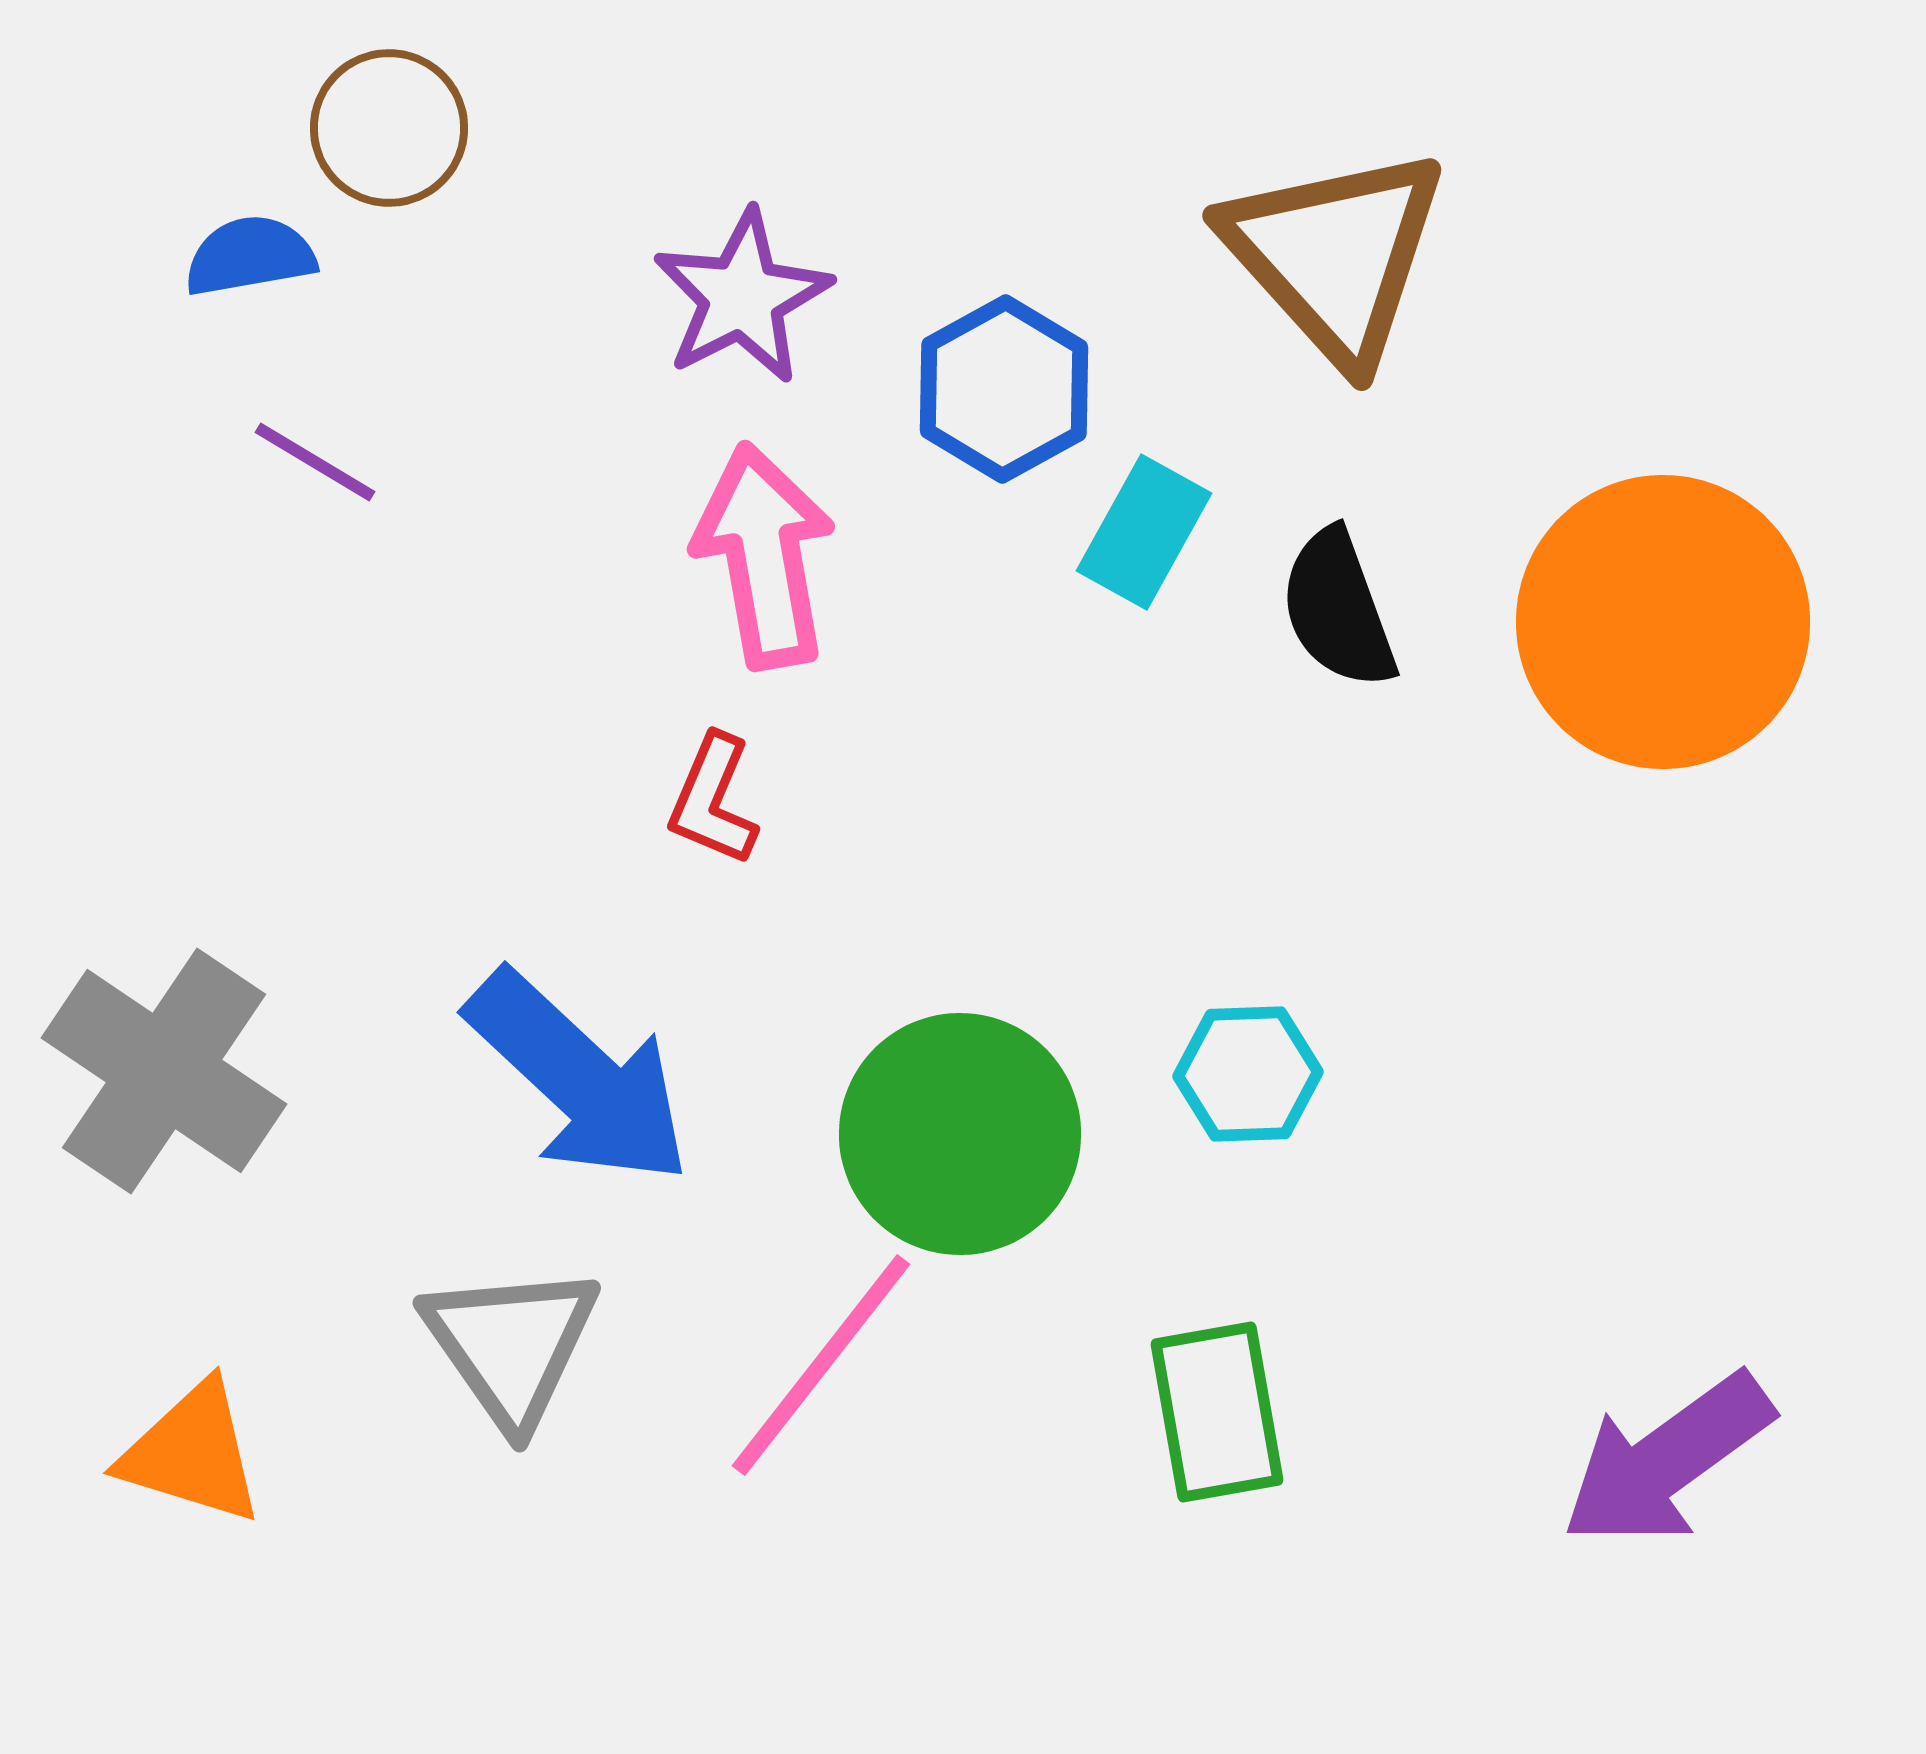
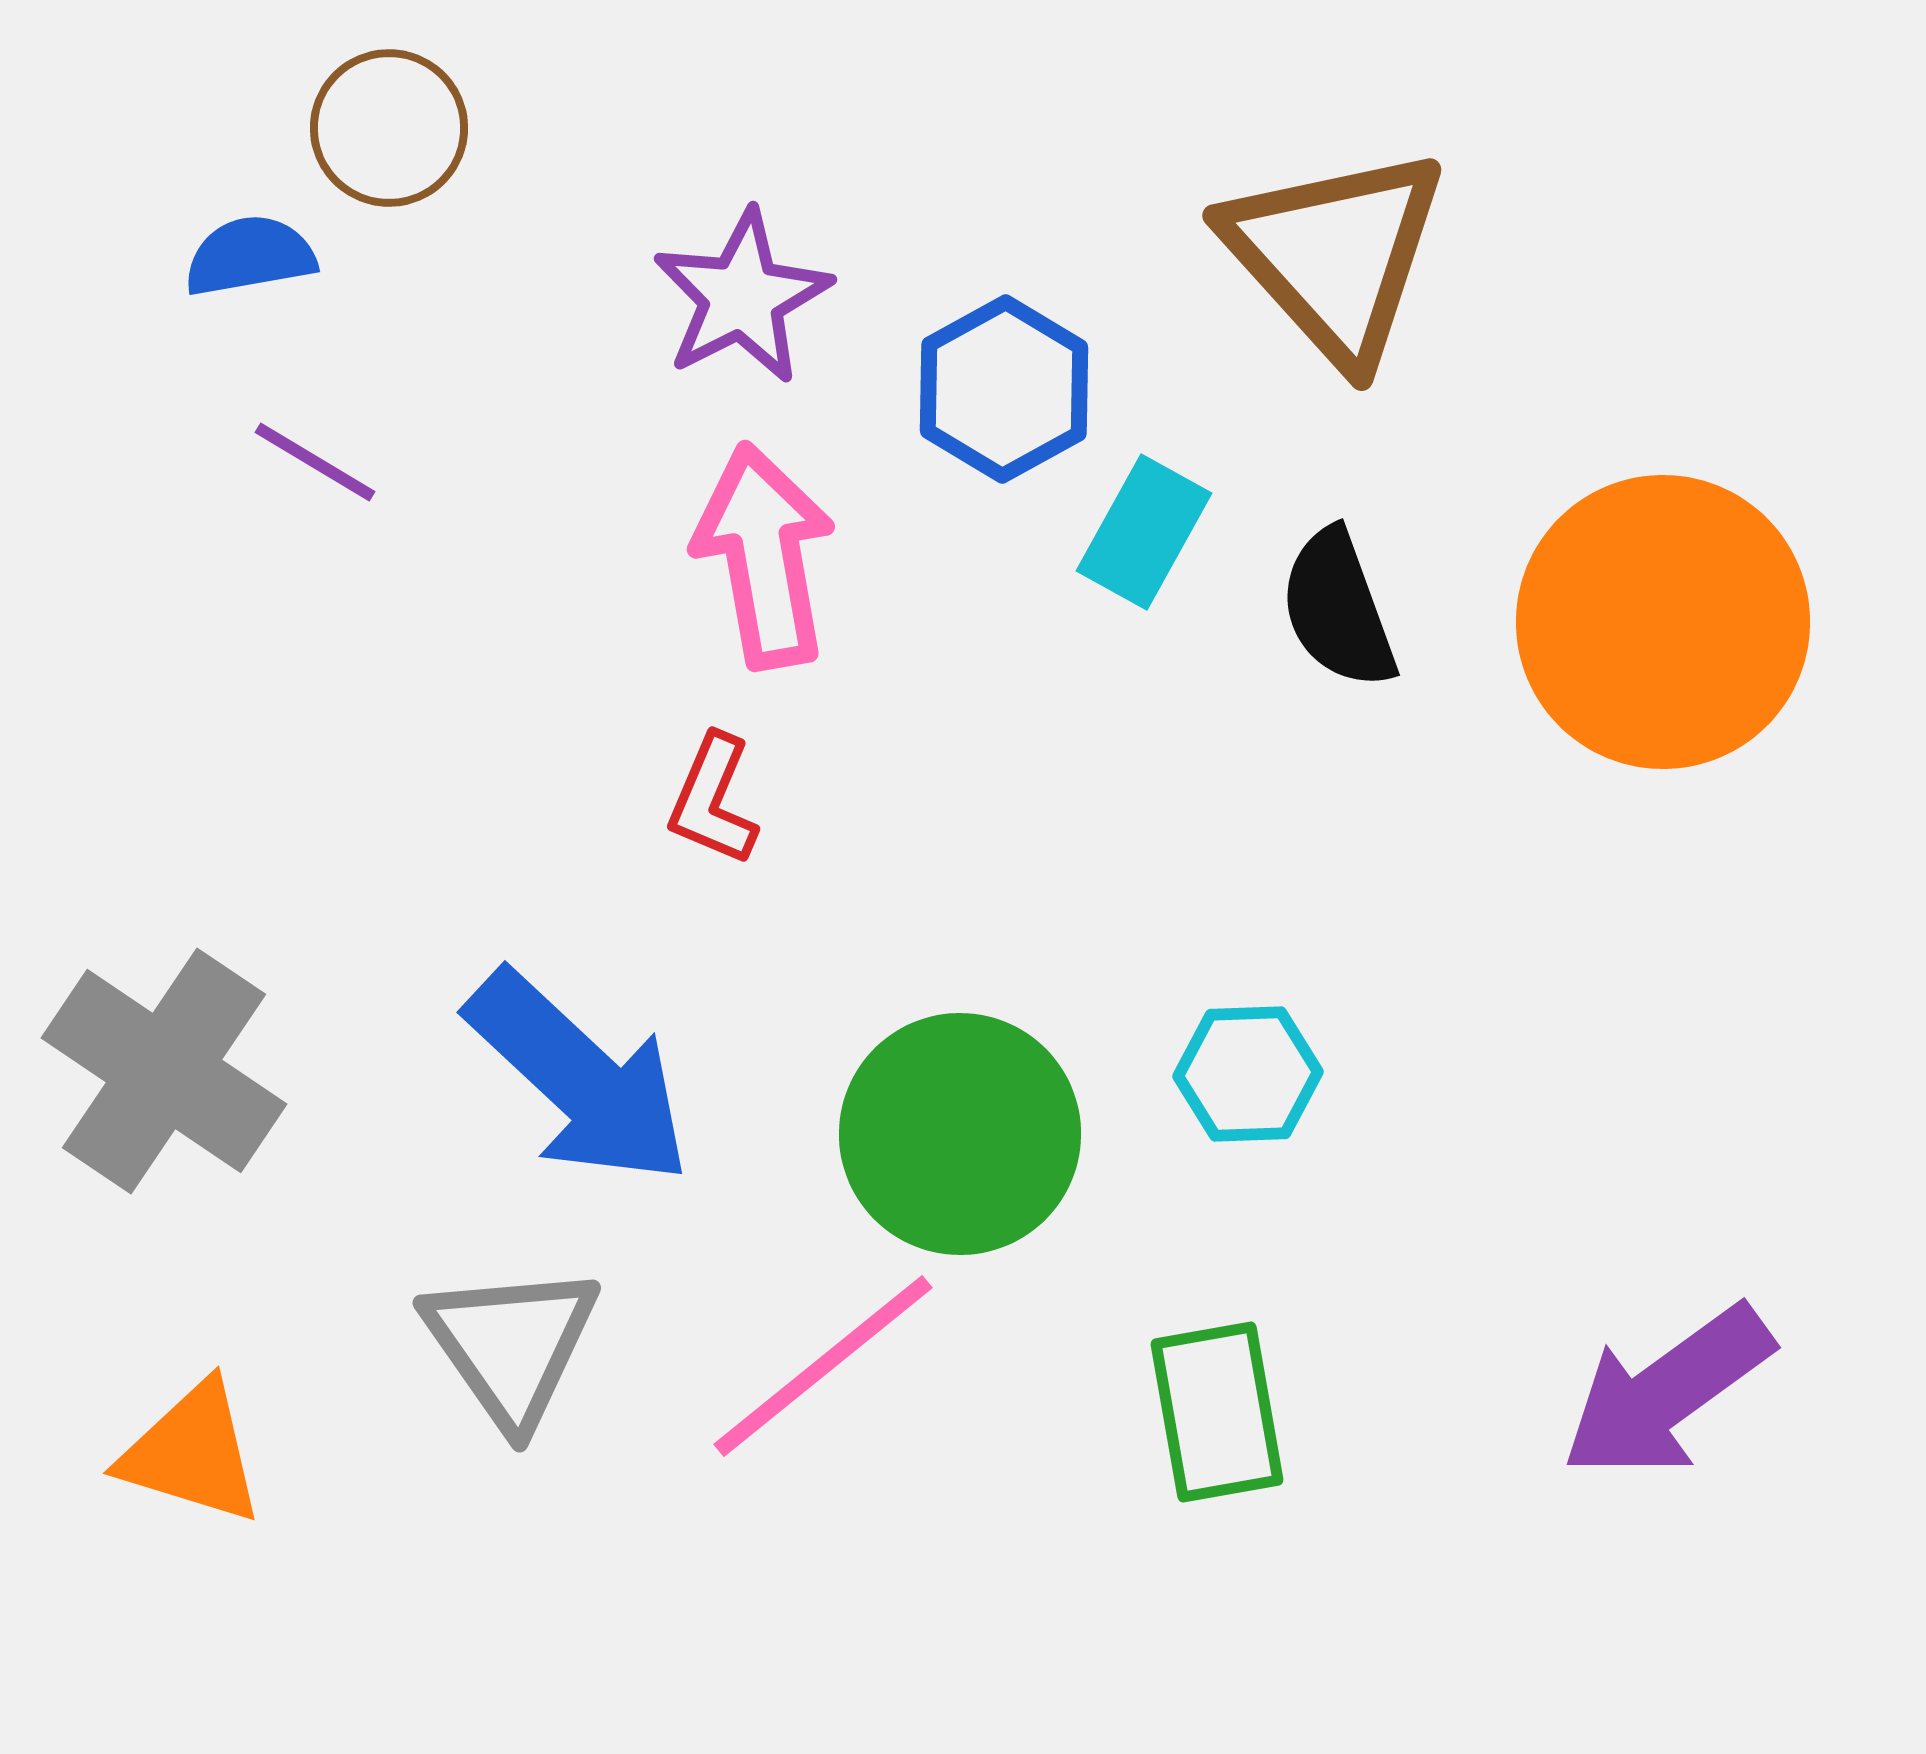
pink line: moved 2 px right, 1 px down; rotated 13 degrees clockwise
purple arrow: moved 68 px up
